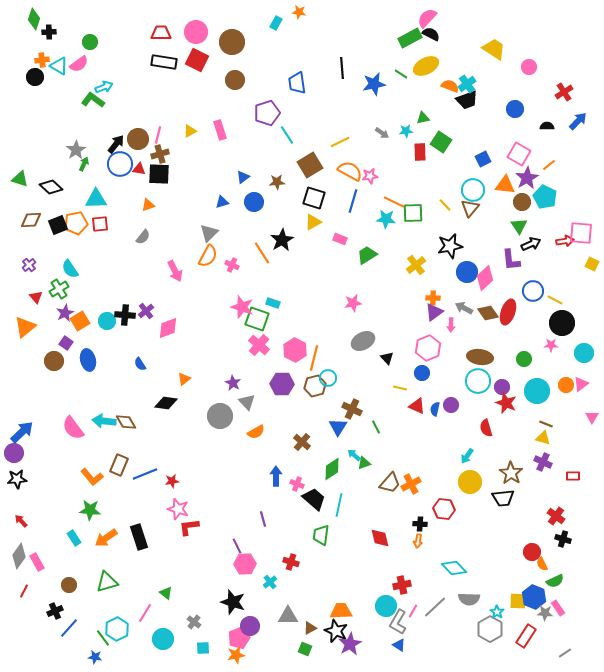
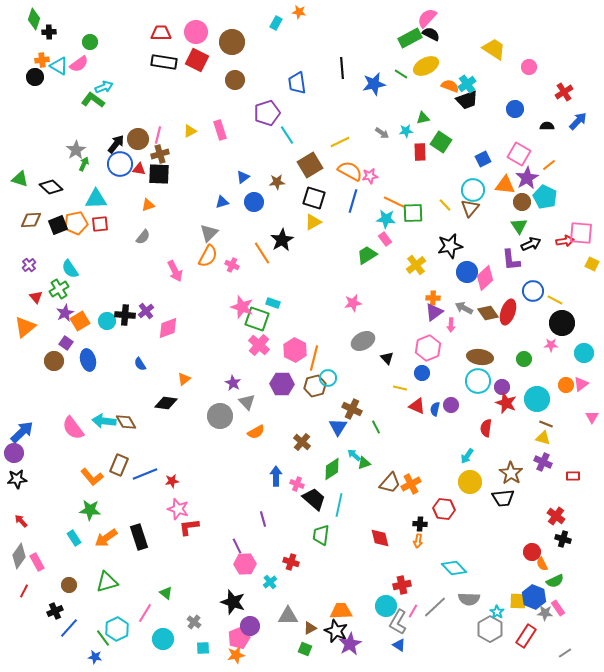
pink rectangle at (340, 239): moved 45 px right; rotated 32 degrees clockwise
cyan circle at (537, 391): moved 8 px down
red semicircle at (486, 428): rotated 24 degrees clockwise
